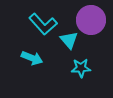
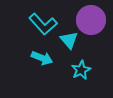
cyan arrow: moved 10 px right
cyan star: moved 2 px down; rotated 24 degrees counterclockwise
